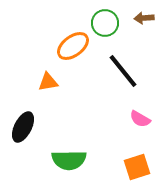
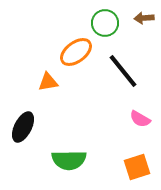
orange ellipse: moved 3 px right, 6 px down
